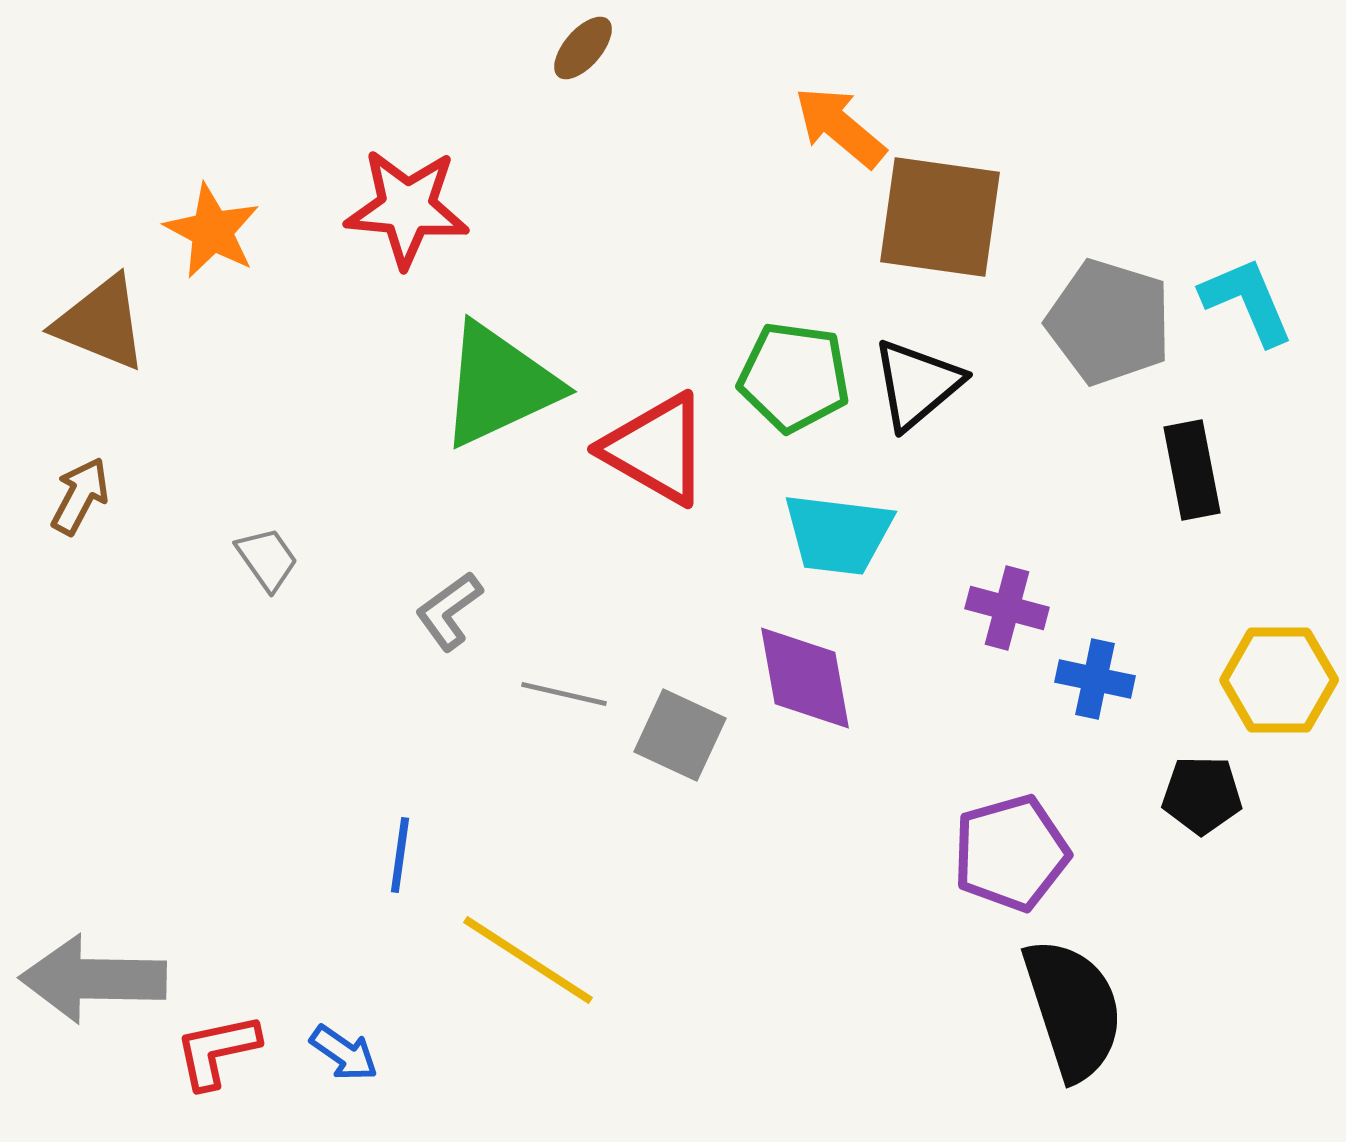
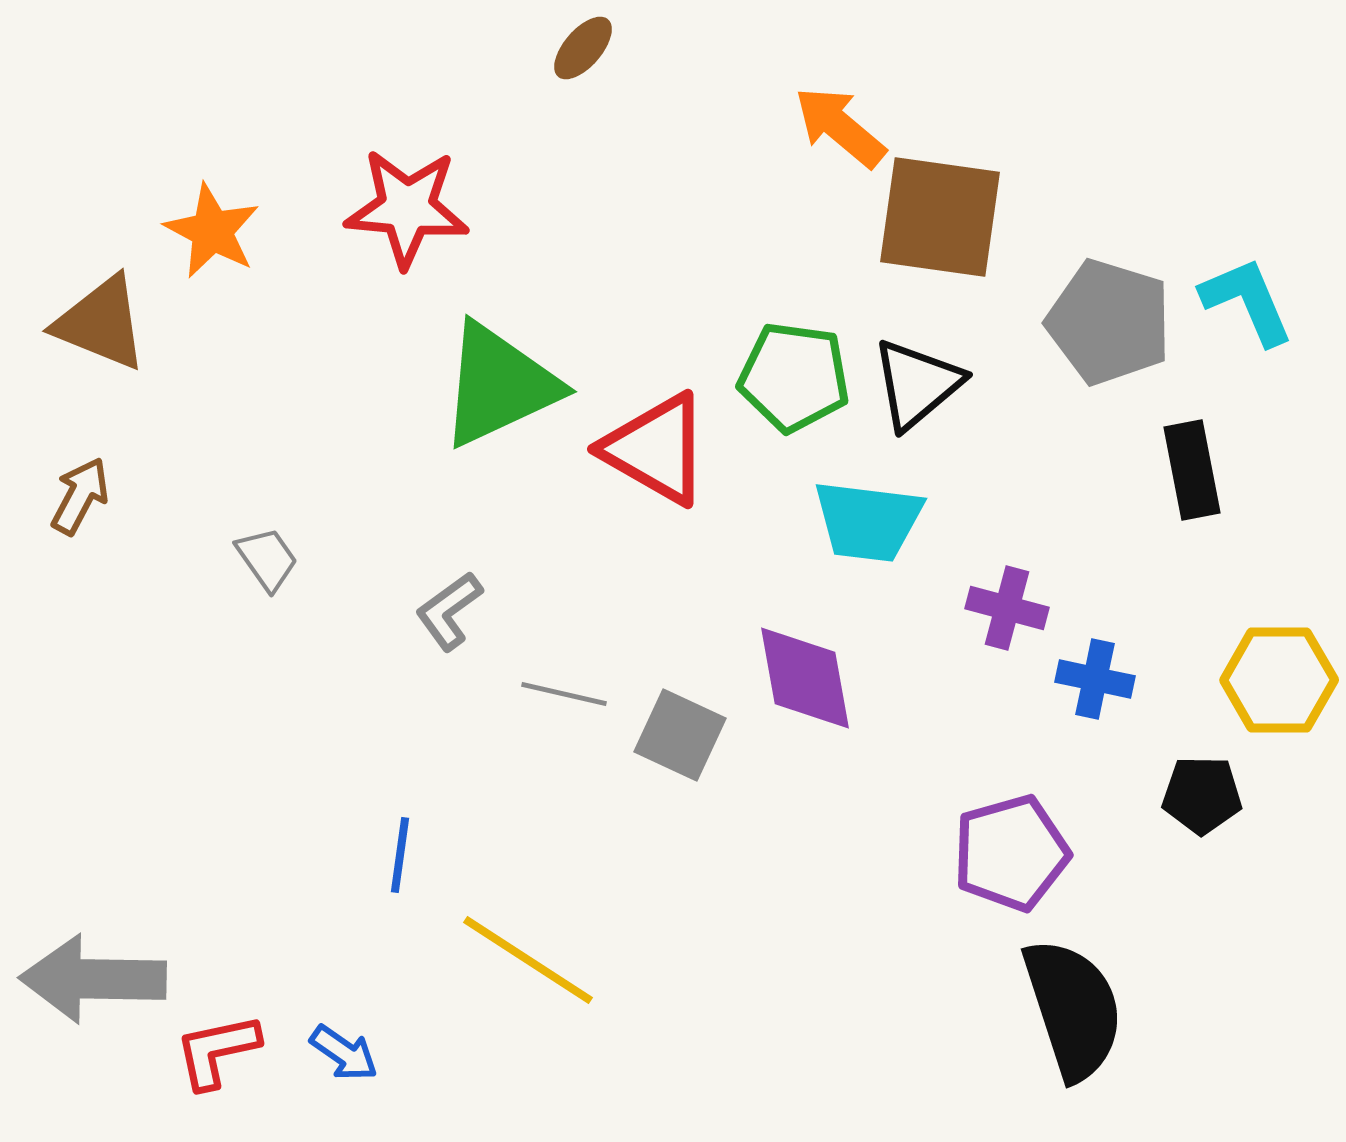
cyan trapezoid: moved 30 px right, 13 px up
